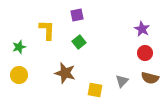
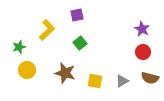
yellow L-shape: rotated 45 degrees clockwise
green square: moved 1 px right, 1 px down
red circle: moved 2 px left, 1 px up
yellow circle: moved 8 px right, 5 px up
gray triangle: rotated 16 degrees clockwise
yellow square: moved 9 px up
